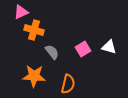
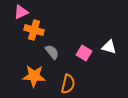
pink square: moved 1 px right, 4 px down; rotated 28 degrees counterclockwise
